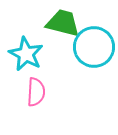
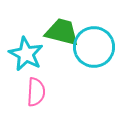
green trapezoid: moved 1 px left, 9 px down
